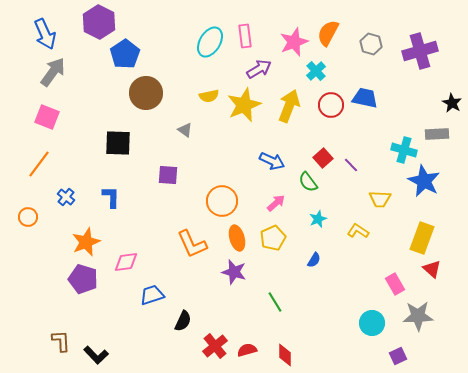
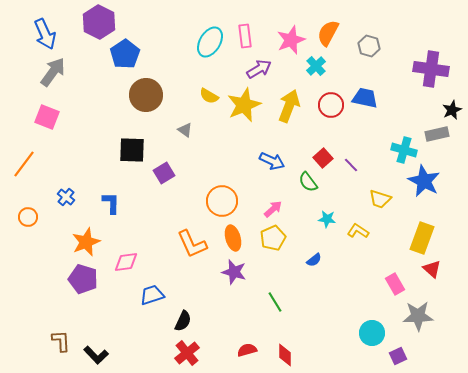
pink star at (294, 42): moved 3 px left, 2 px up
gray hexagon at (371, 44): moved 2 px left, 2 px down
purple cross at (420, 51): moved 11 px right, 18 px down; rotated 24 degrees clockwise
cyan cross at (316, 71): moved 5 px up
brown circle at (146, 93): moved 2 px down
yellow semicircle at (209, 96): rotated 42 degrees clockwise
black star at (452, 103): moved 7 px down; rotated 18 degrees clockwise
gray rectangle at (437, 134): rotated 10 degrees counterclockwise
black square at (118, 143): moved 14 px right, 7 px down
orange line at (39, 164): moved 15 px left
purple square at (168, 175): moved 4 px left, 2 px up; rotated 35 degrees counterclockwise
blue L-shape at (111, 197): moved 6 px down
yellow trapezoid at (380, 199): rotated 15 degrees clockwise
pink arrow at (276, 203): moved 3 px left, 6 px down
cyan star at (318, 219): moved 9 px right; rotated 30 degrees clockwise
orange ellipse at (237, 238): moved 4 px left
blue semicircle at (314, 260): rotated 21 degrees clockwise
cyan circle at (372, 323): moved 10 px down
red cross at (215, 346): moved 28 px left, 7 px down
